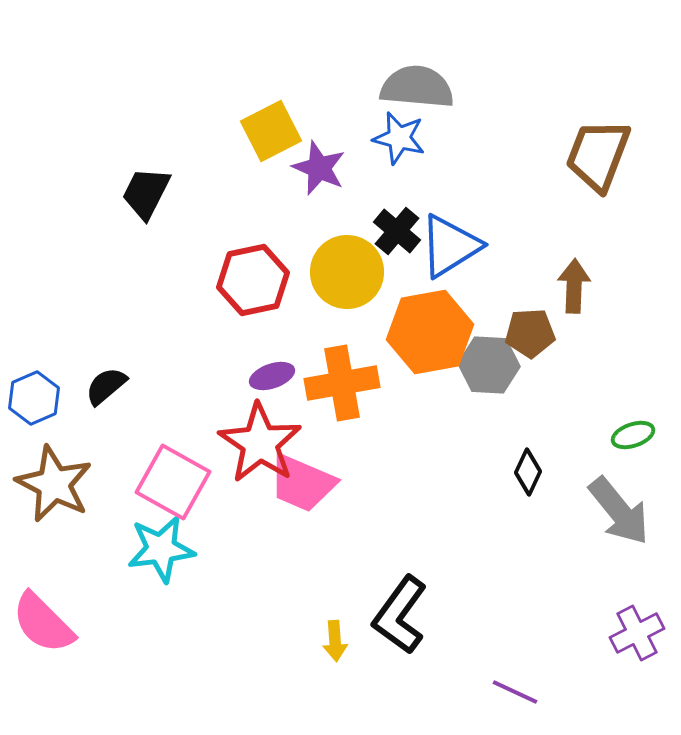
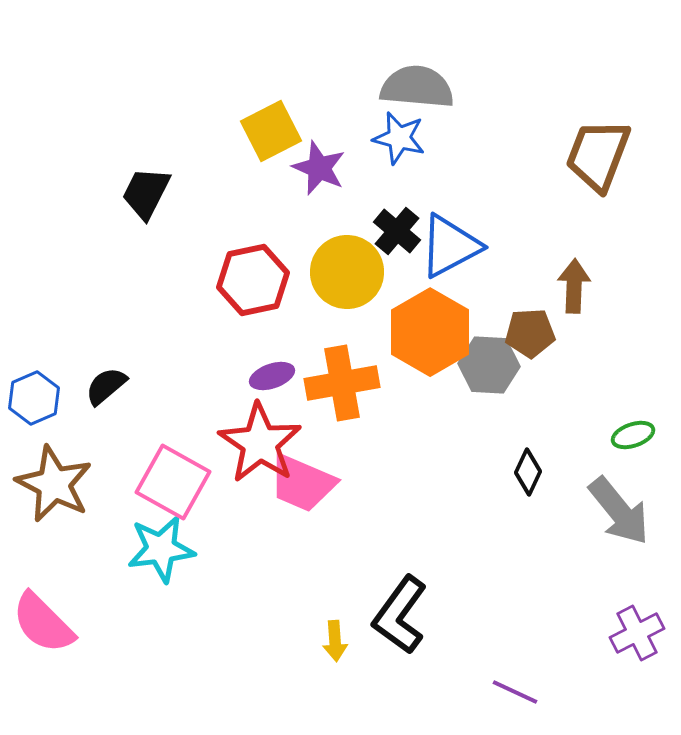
blue triangle: rotated 4 degrees clockwise
orange hexagon: rotated 20 degrees counterclockwise
